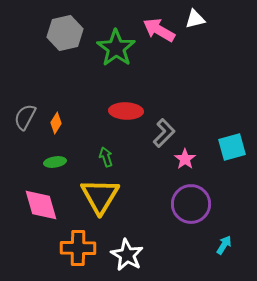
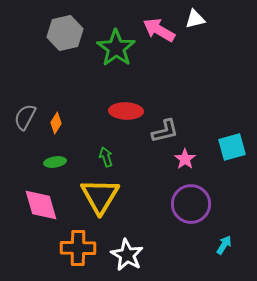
gray L-shape: moved 1 px right, 2 px up; rotated 32 degrees clockwise
